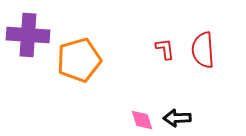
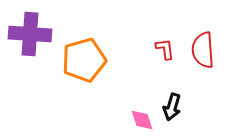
purple cross: moved 2 px right, 1 px up
orange pentagon: moved 5 px right
black arrow: moved 5 px left, 11 px up; rotated 72 degrees counterclockwise
